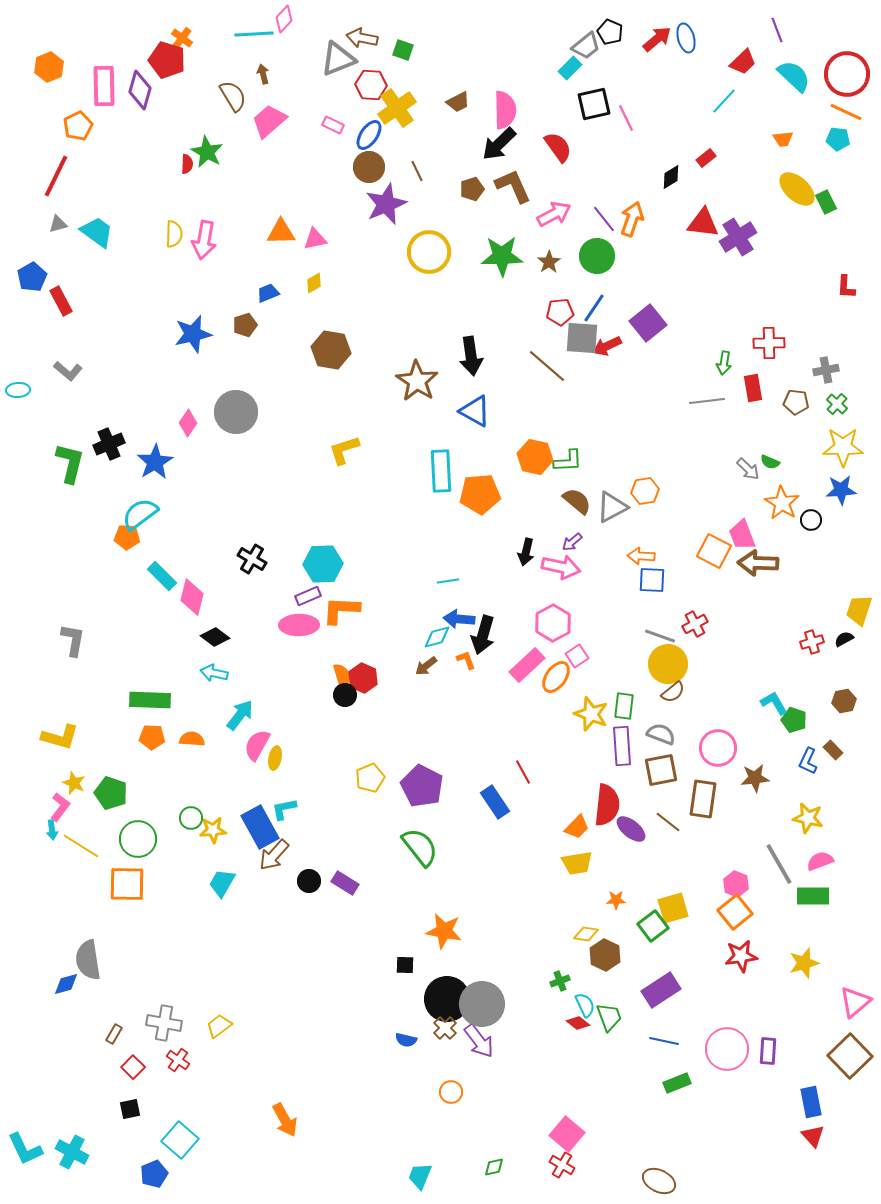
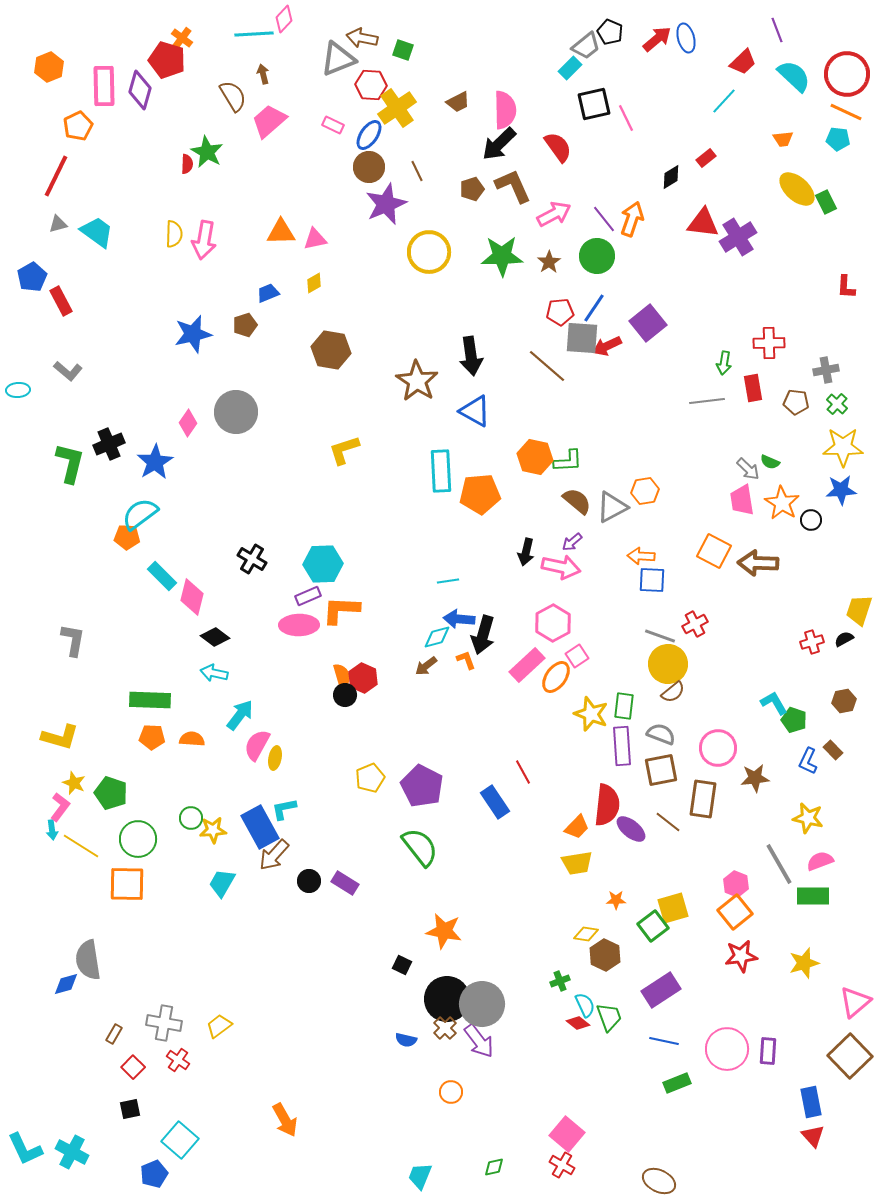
pink trapezoid at (742, 535): moved 35 px up; rotated 12 degrees clockwise
black square at (405, 965): moved 3 px left; rotated 24 degrees clockwise
